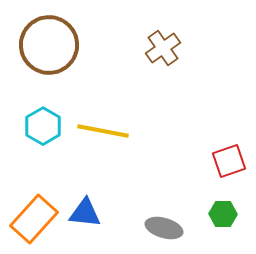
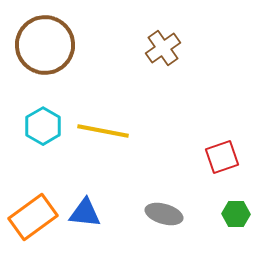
brown circle: moved 4 px left
red square: moved 7 px left, 4 px up
green hexagon: moved 13 px right
orange rectangle: moved 1 px left, 2 px up; rotated 12 degrees clockwise
gray ellipse: moved 14 px up
